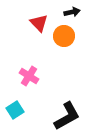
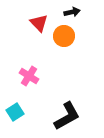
cyan square: moved 2 px down
